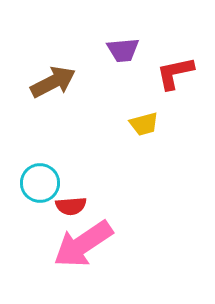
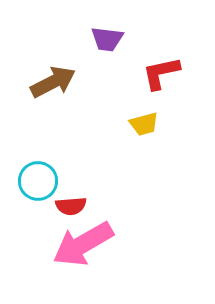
purple trapezoid: moved 16 px left, 11 px up; rotated 12 degrees clockwise
red L-shape: moved 14 px left
cyan circle: moved 2 px left, 2 px up
pink arrow: rotated 4 degrees clockwise
